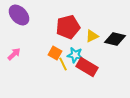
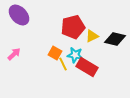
red pentagon: moved 5 px right
